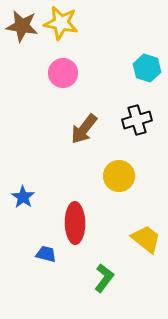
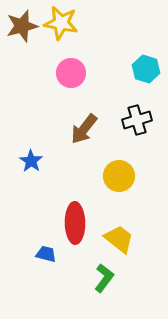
brown star: rotated 24 degrees counterclockwise
cyan hexagon: moved 1 px left, 1 px down
pink circle: moved 8 px right
blue star: moved 8 px right, 36 px up
yellow trapezoid: moved 27 px left
